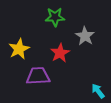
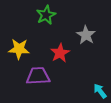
green star: moved 9 px left, 2 px up; rotated 24 degrees counterclockwise
gray star: moved 1 px right, 1 px up
yellow star: rotated 30 degrees clockwise
cyan arrow: moved 2 px right
